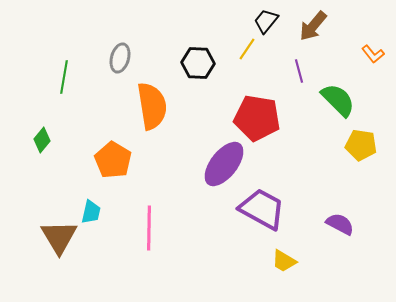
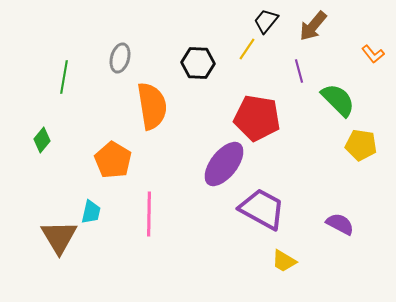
pink line: moved 14 px up
